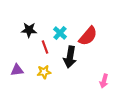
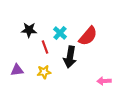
pink arrow: rotated 72 degrees clockwise
